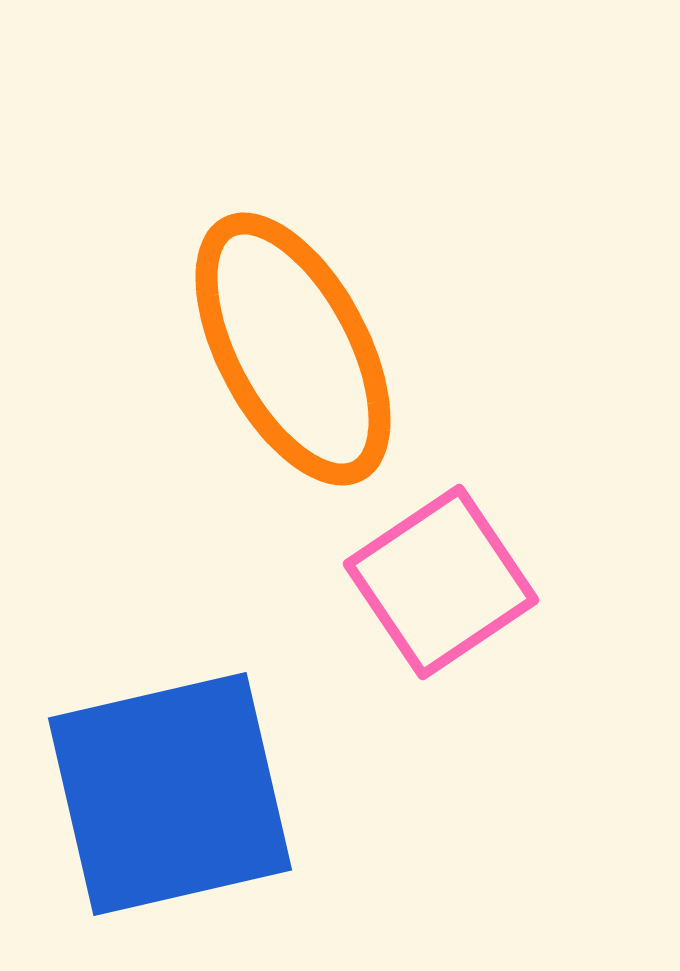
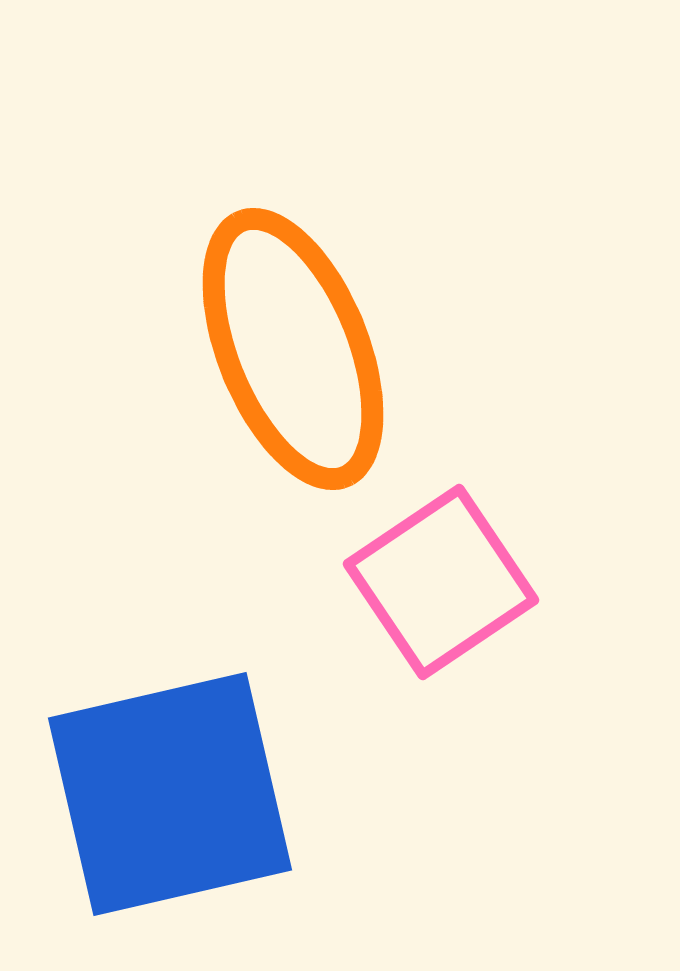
orange ellipse: rotated 6 degrees clockwise
